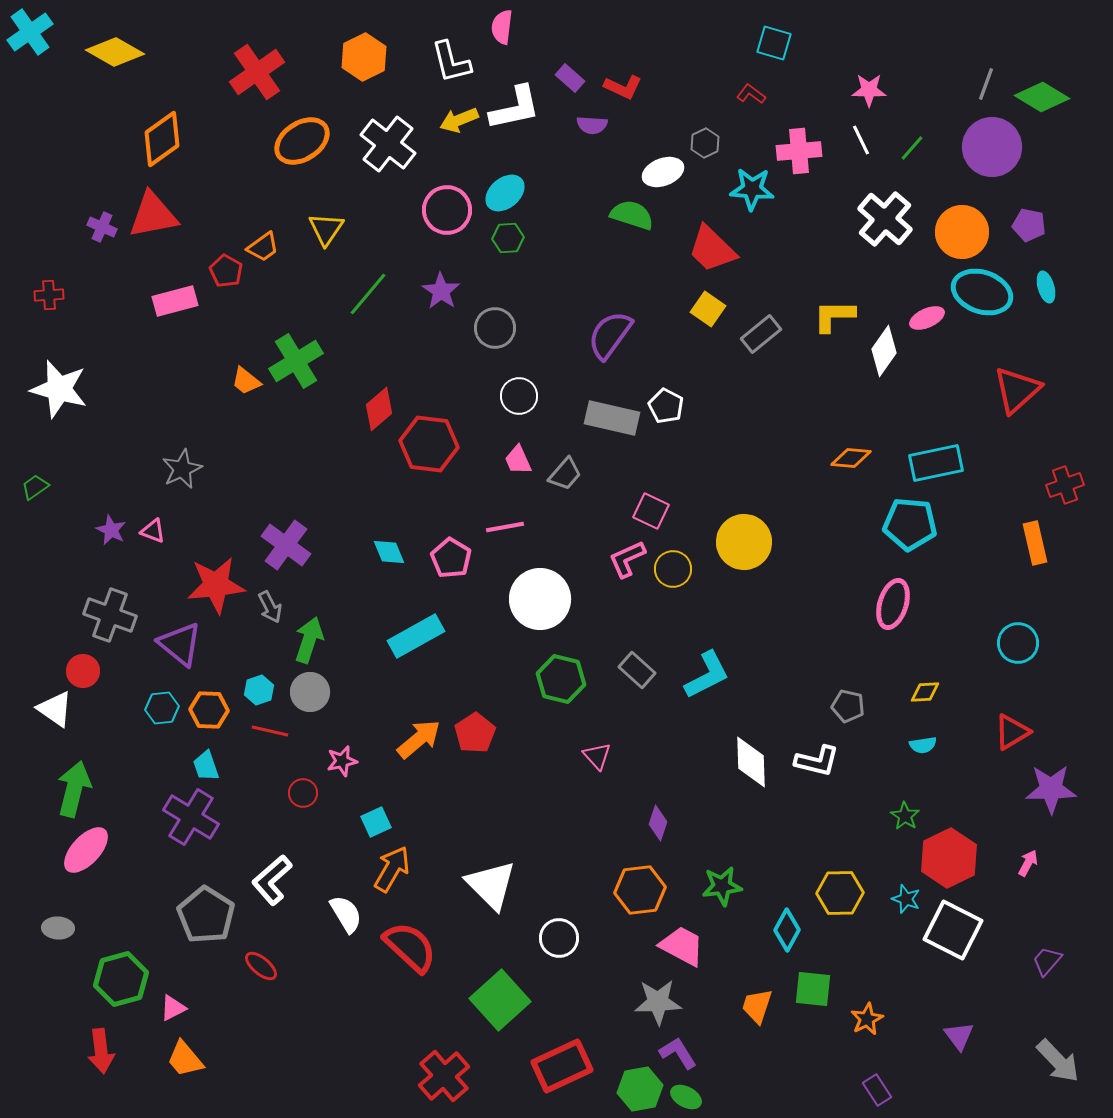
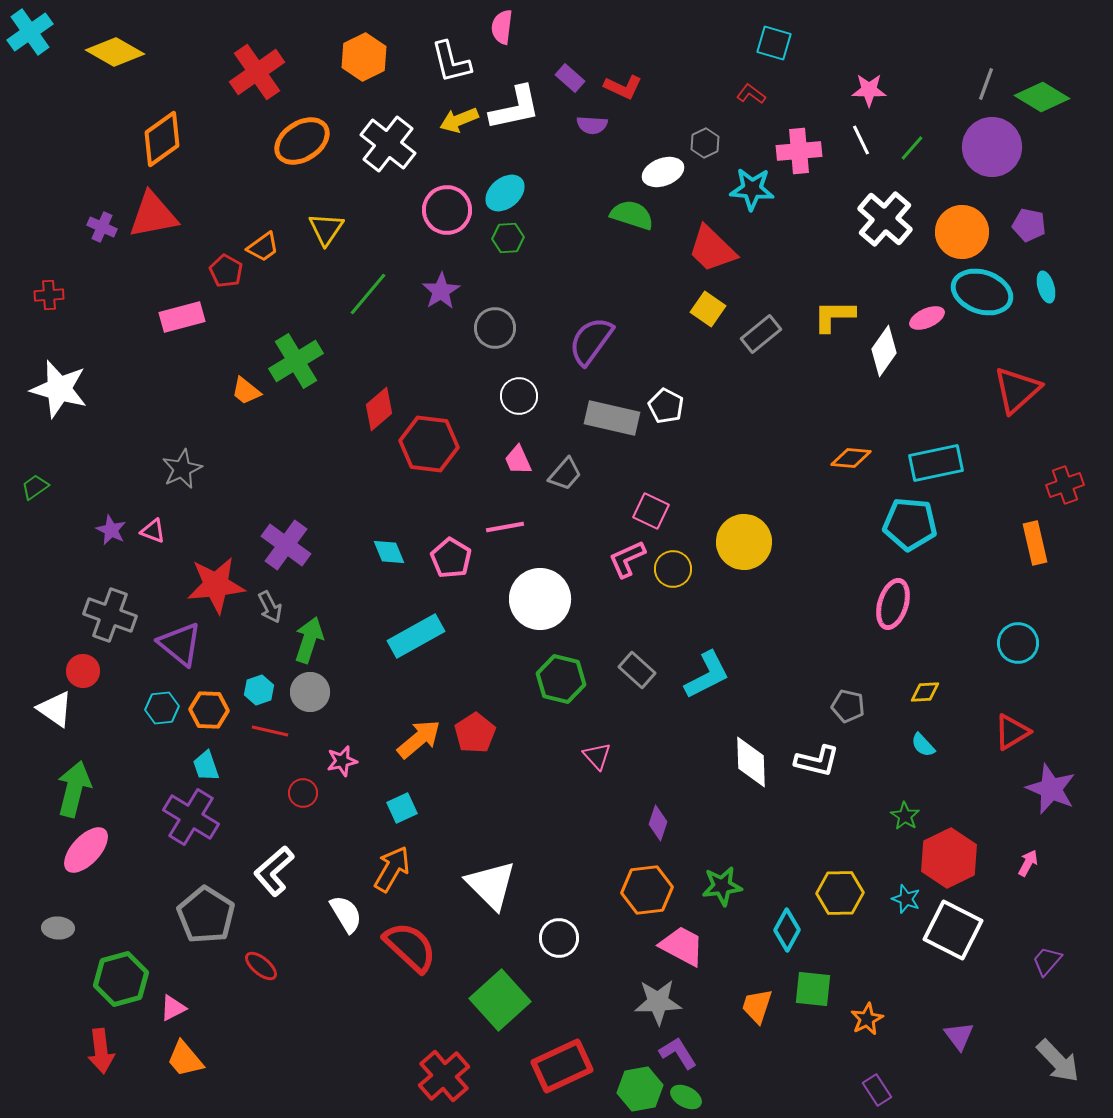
purple star at (441, 291): rotated 6 degrees clockwise
pink rectangle at (175, 301): moved 7 px right, 16 px down
purple semicircle at (610, 335): moved 19 px left, 6 px down
orange trapezoid at (246, 381): moved 10 px down
cyan semicircle at (923, 745): rotated 56 degrees clockwise
purple star at (1051, 789): rotated 24 degrees clockwise
cyan square at (376, 822): moved 26 px right, 14 px up
white L-shape at (272, 880): moved 2 px right, 9 px up
orange hexagon at (640, 890): moved 7 px right
